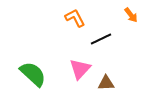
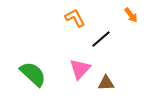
black line: rotated 15 degrees counterclockwise
